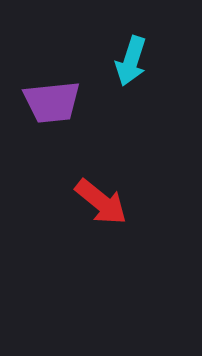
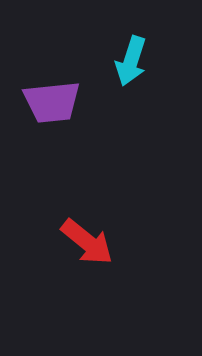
red arrow: moved 14 px left, 40 px down
